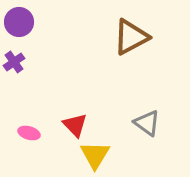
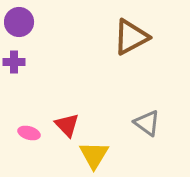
purple cross: rotated 35 degrees clockwise
red triangle: moved 8 px left
yellow triangle: moved 1 px left
